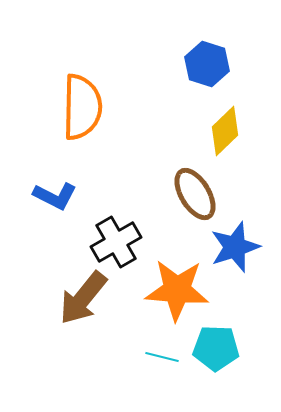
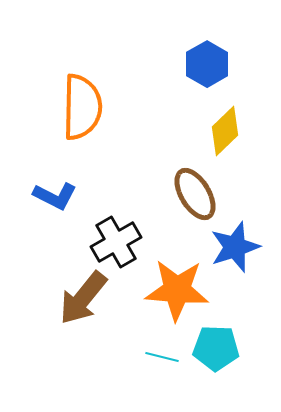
blue hexagon: rotated 12 degrees clockwise
